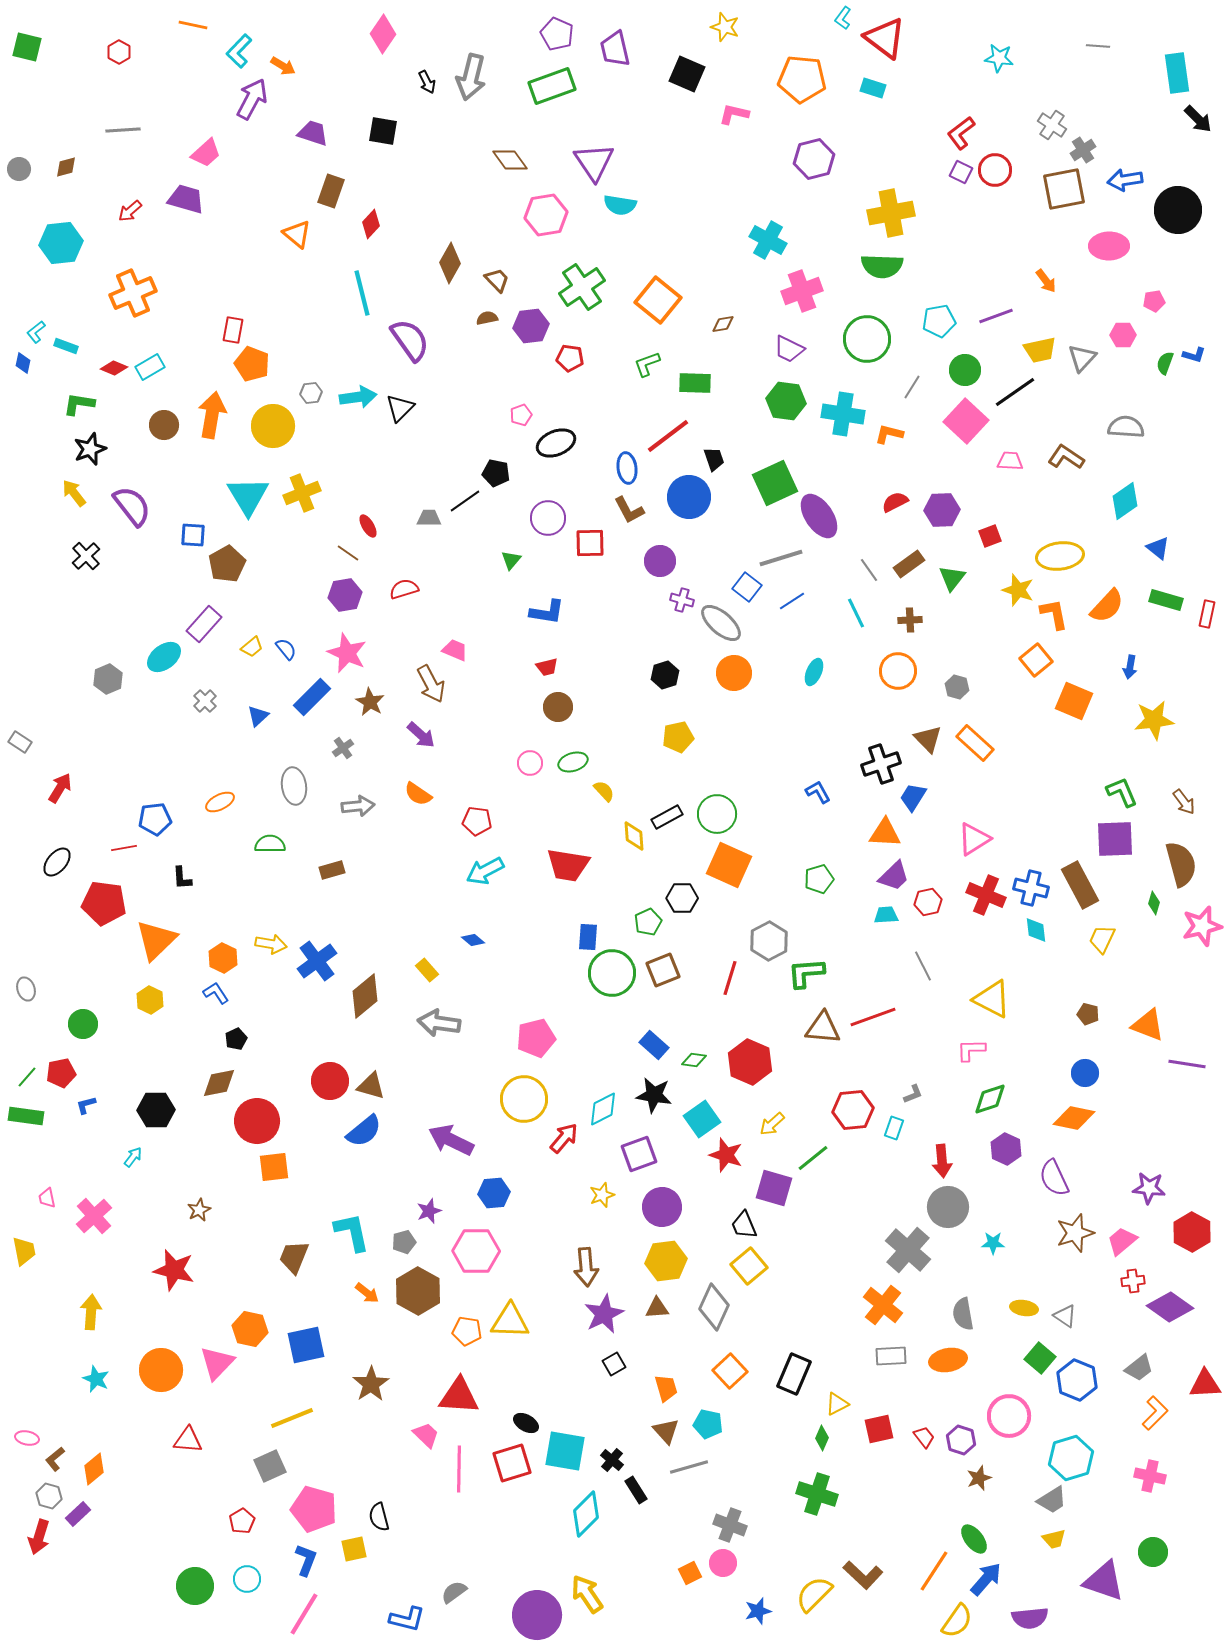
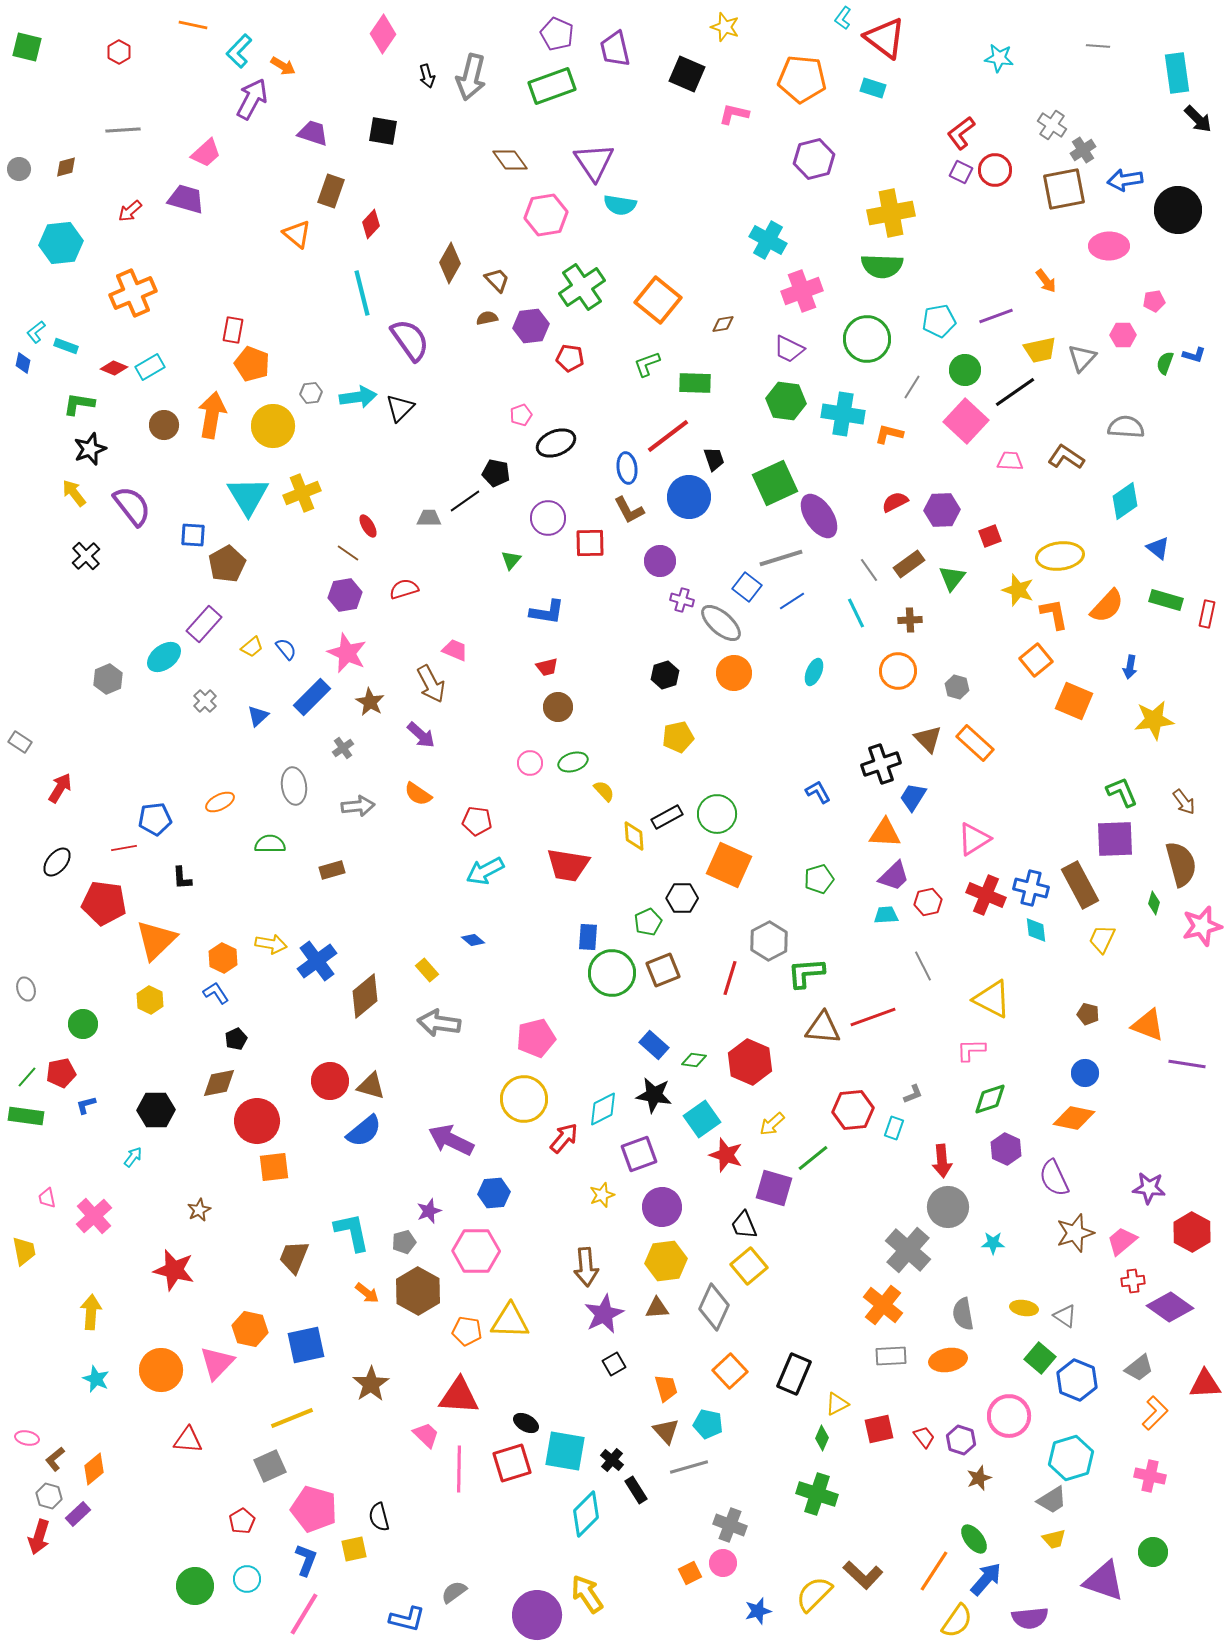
black arrow at (427, 82): moved 6 px up; rotated 10 degrees clockwise
